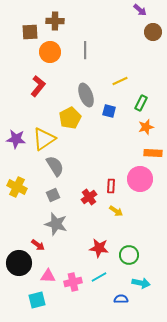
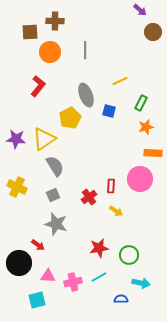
red star: rotated 18 degrees counterclockwise
